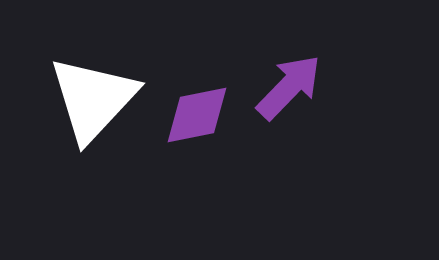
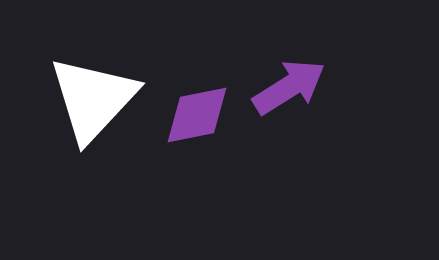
purple arrow: rotated 14 degrees clockwise
